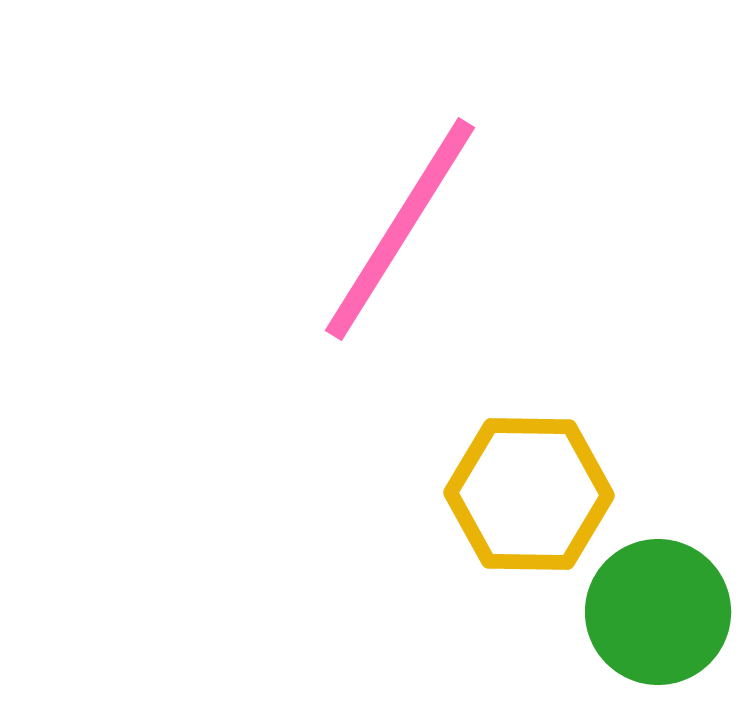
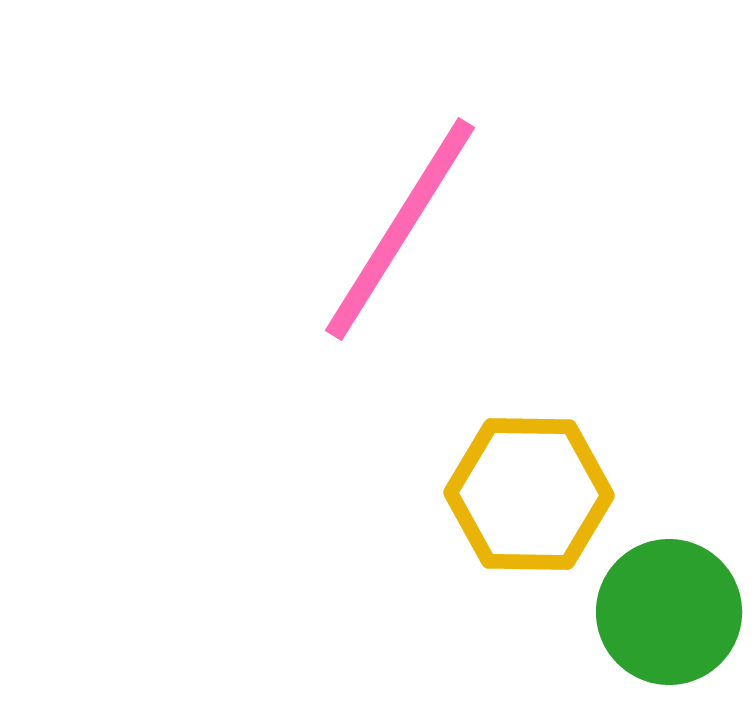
green circle: moved 11 px right
